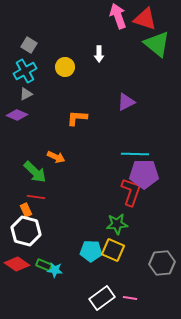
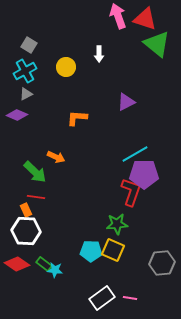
yellow circle: moved 1 px right
cyan line: rotated 32 degrees counterclockwise
white hexagon: rotated 12 degrees counterclockwise
green rectangle: moved 1 px up; rotated 14 degrees clockwise
